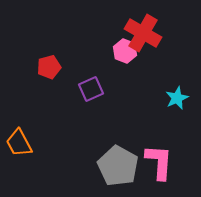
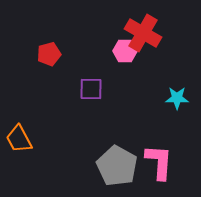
pink hexagon: rotated 20 degrees counterclockwise
red pentagon: moved 13 px up
purple square: rotated 25 degrees clockwise
cyan star: rotated 25 degrees clockwise
orange trapezoid: moved 4 px up
gray pentagon: moved 1 px left
